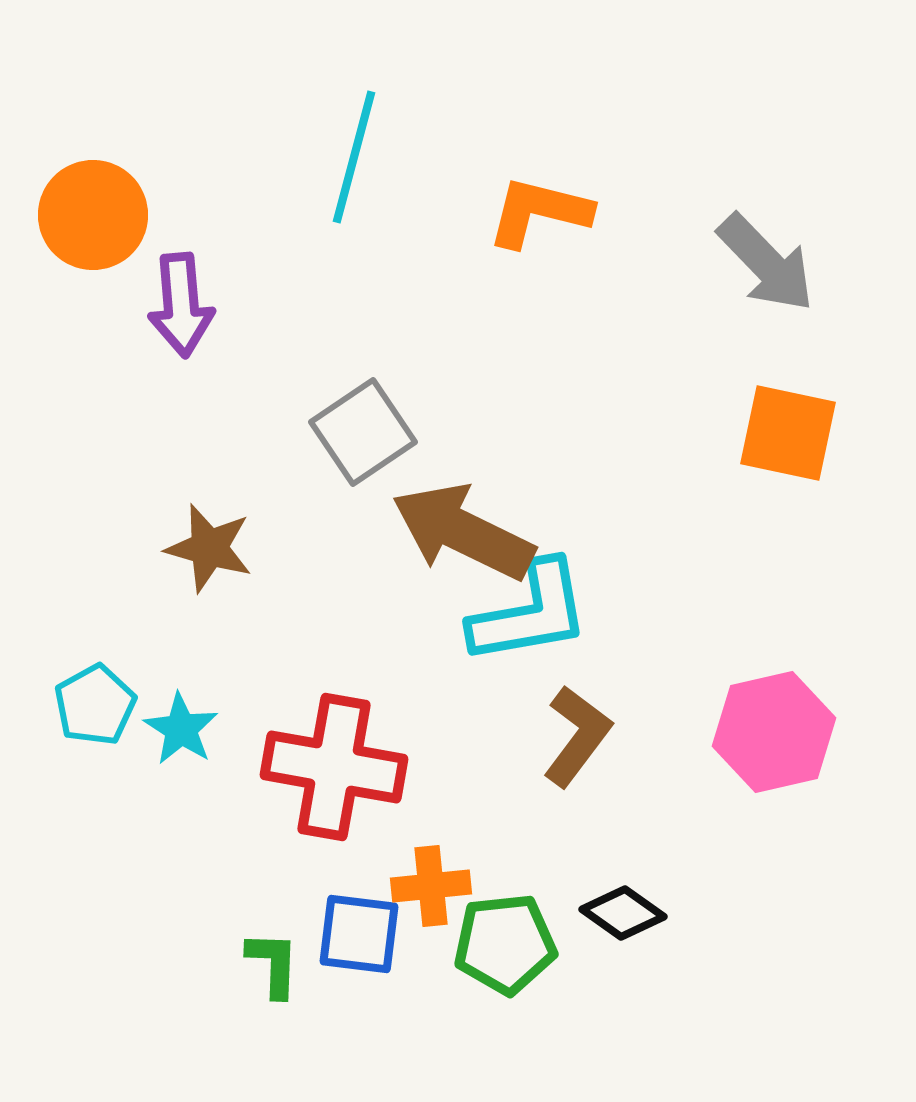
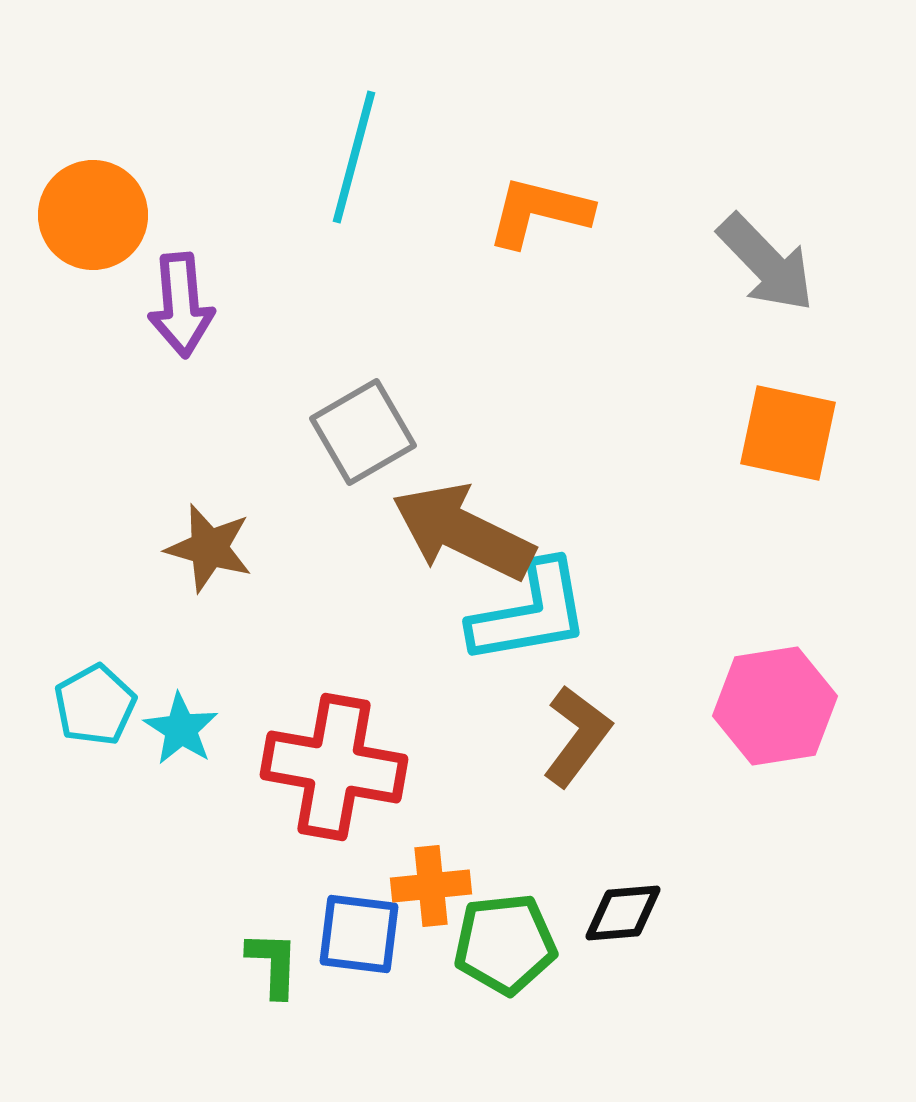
gray square: rotated 4 degrees clockwise
pink hexagon: moved 1 px right, 26 px up; rotated 4 degrees clockwise
black diamond: rotated 40 degrees counterclockwise
